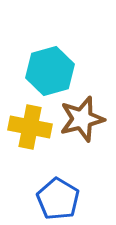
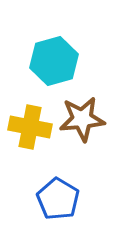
cyan hexagon: moved 4 px right, 10 px up
brown star: rotated 9 degrees clockwise
